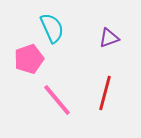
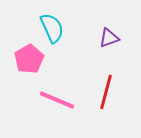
pink pentagon: rotated 12 degrees counterclockwise
red line: moved 1 px right, 1 px up
pink line: rotated 27 degrees counterclockwise
